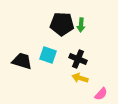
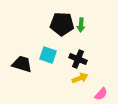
black trapezoid: moved 3 px down
yellow arrow: rotated 140 degrees clockwise
